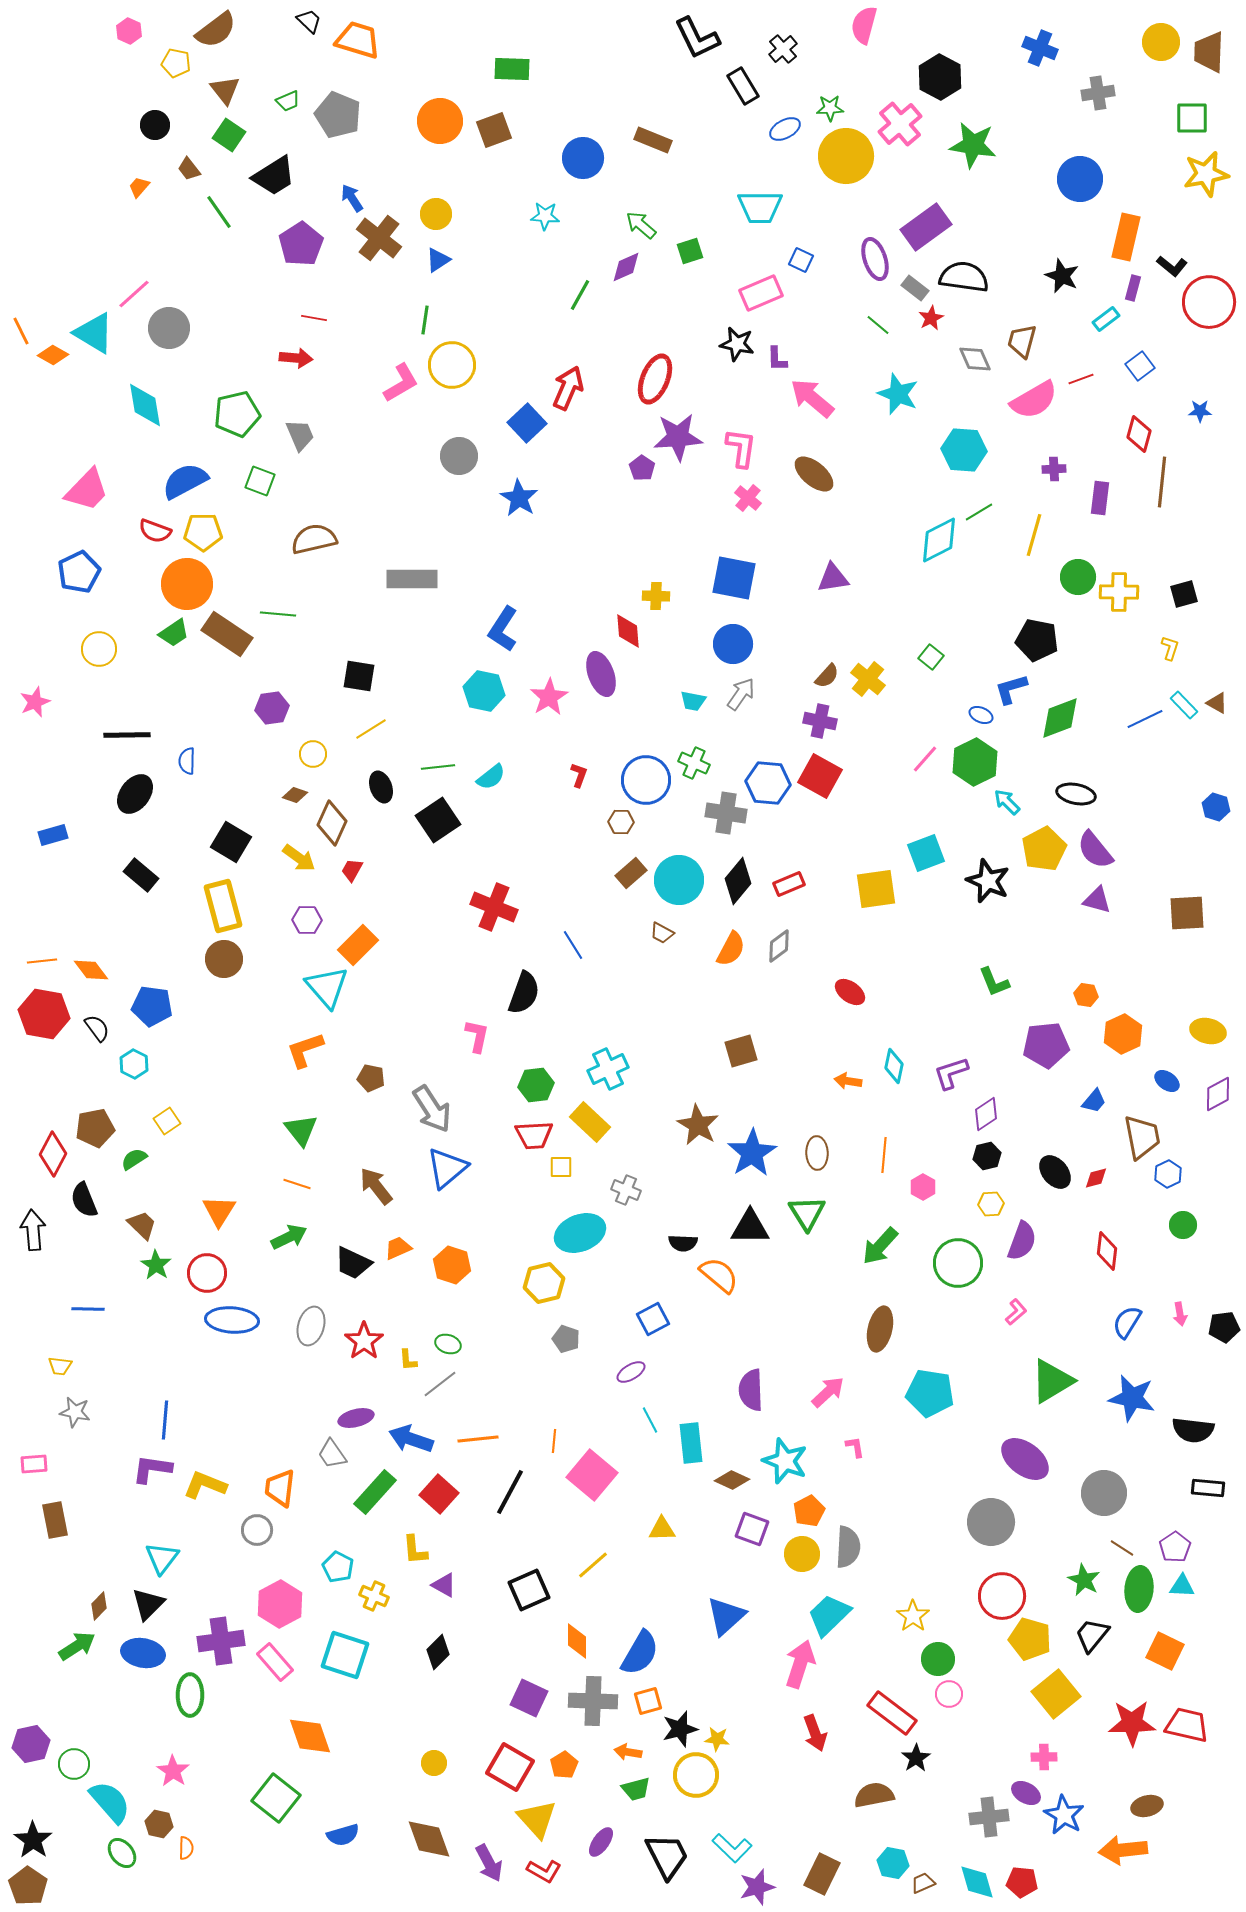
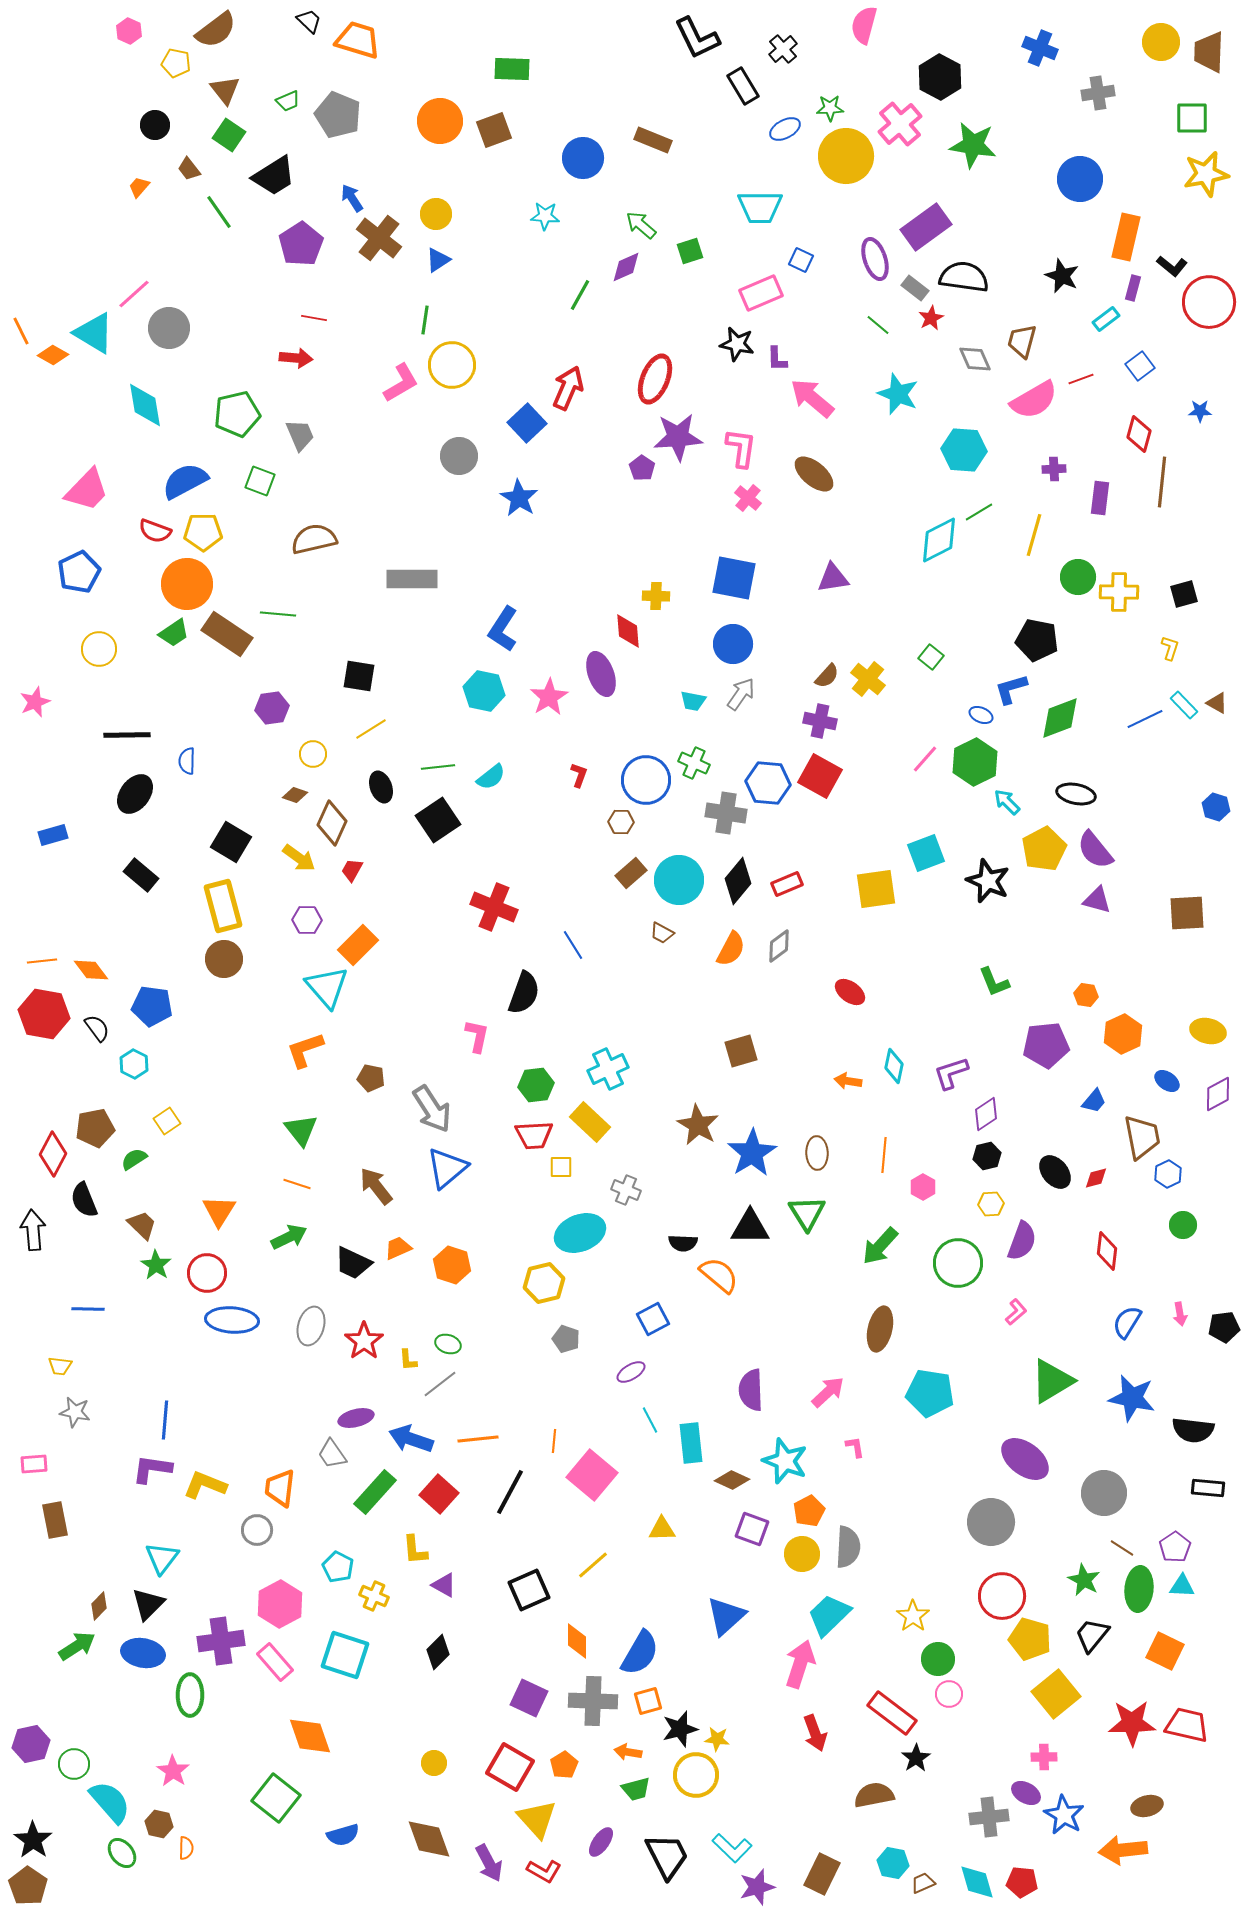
red rectangle at (789, 884): moved 2 px left
